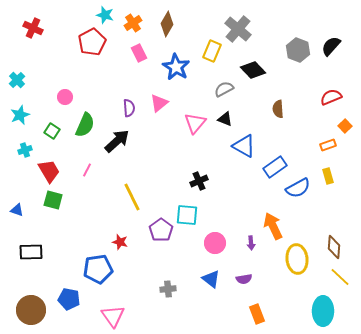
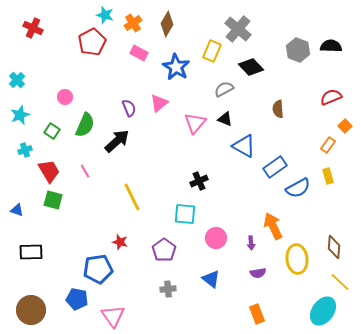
black semicircle at (331, 46): rotated 50 degrees clockwise
pink rectangle at (139, 53): rotated 36 degrees counterclockwise
black diamond at (253, 70): moved 2 px left, 3 px up
purple semicircle at (129, 108): rotated 18 degrees counterclockwise
orange rectangle at (328, 145): rotated 35 degrees counterclockwise
pink line at (87, 170): moved 2 px left, 1 px down; rotated 56 degrees counterclockwise
cyan square at (187, 215): moved 2 px left, 1 px up
purple pentagon at (161, 230): moved 3 px right, 20 px down
pink circle at (215, 243): moved 1 px right, 5 px up
yellow line at (340, 277): moved 5 px down
purple semicircle at (244, 279): moved 14 px right, 6 px up
blue pentagon at (69, 299): moved 8 px right
cyan ellipse at (323, 311): rotated 36 degrees clockwise
